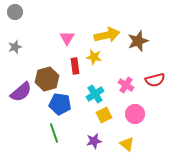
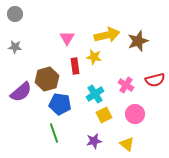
gray circle: moved 2 px down
gray star: rotated 24 degrees clockwise
